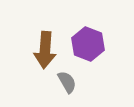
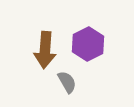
purple hexagon: rotated 12 degrees clockwise
